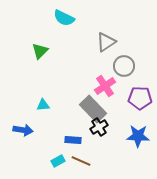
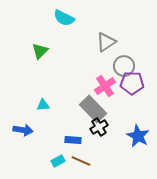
purple pentagon: moved 8 px left, 15 px up
blue star: rotated 25 degrees clockwise
